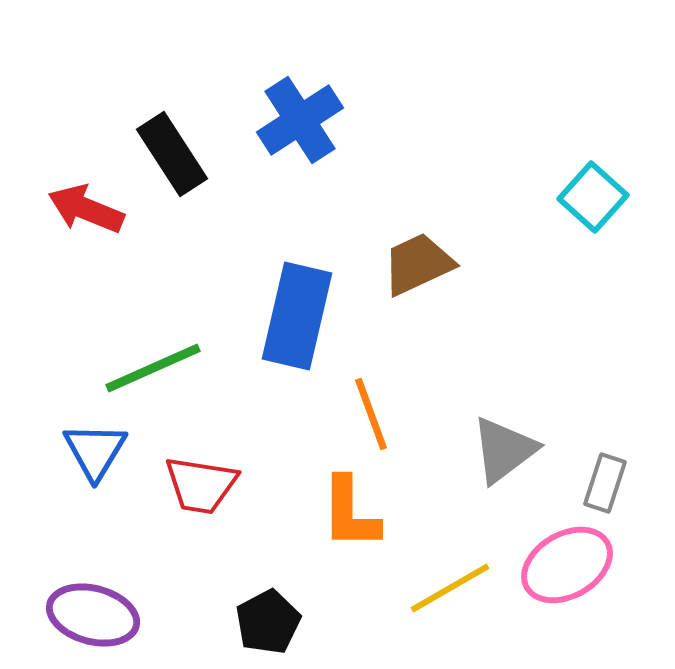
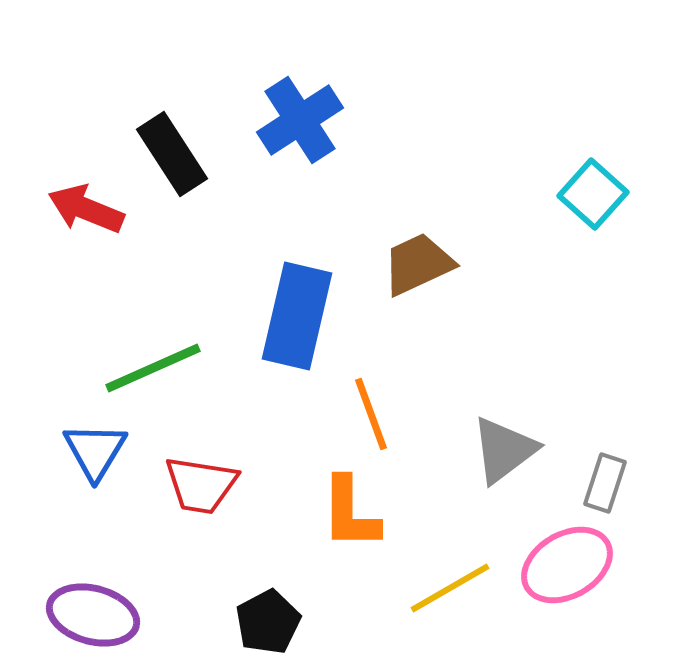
cyan square: moved 3 px up
